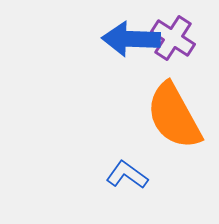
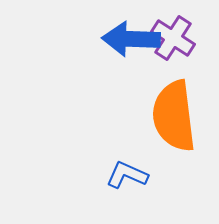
orange semicircle: rotated 22 degrees clockwise
blue L-shape: rotated 12 degrees counterclockwise
